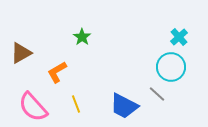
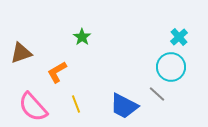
brown triangle: rotated 10 degrees clockwise
